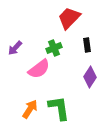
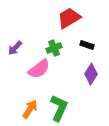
red trapezoid: rotated 15 degrees clockwise
black rectangle: rotated 64 degrees counterclockwise
purple diamond: moved 1 px right, 3 px up
green L-shape: rotated 32 degrees clockwise
